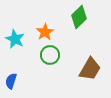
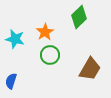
cyan star: rotated 12 degrees counterclockwise
